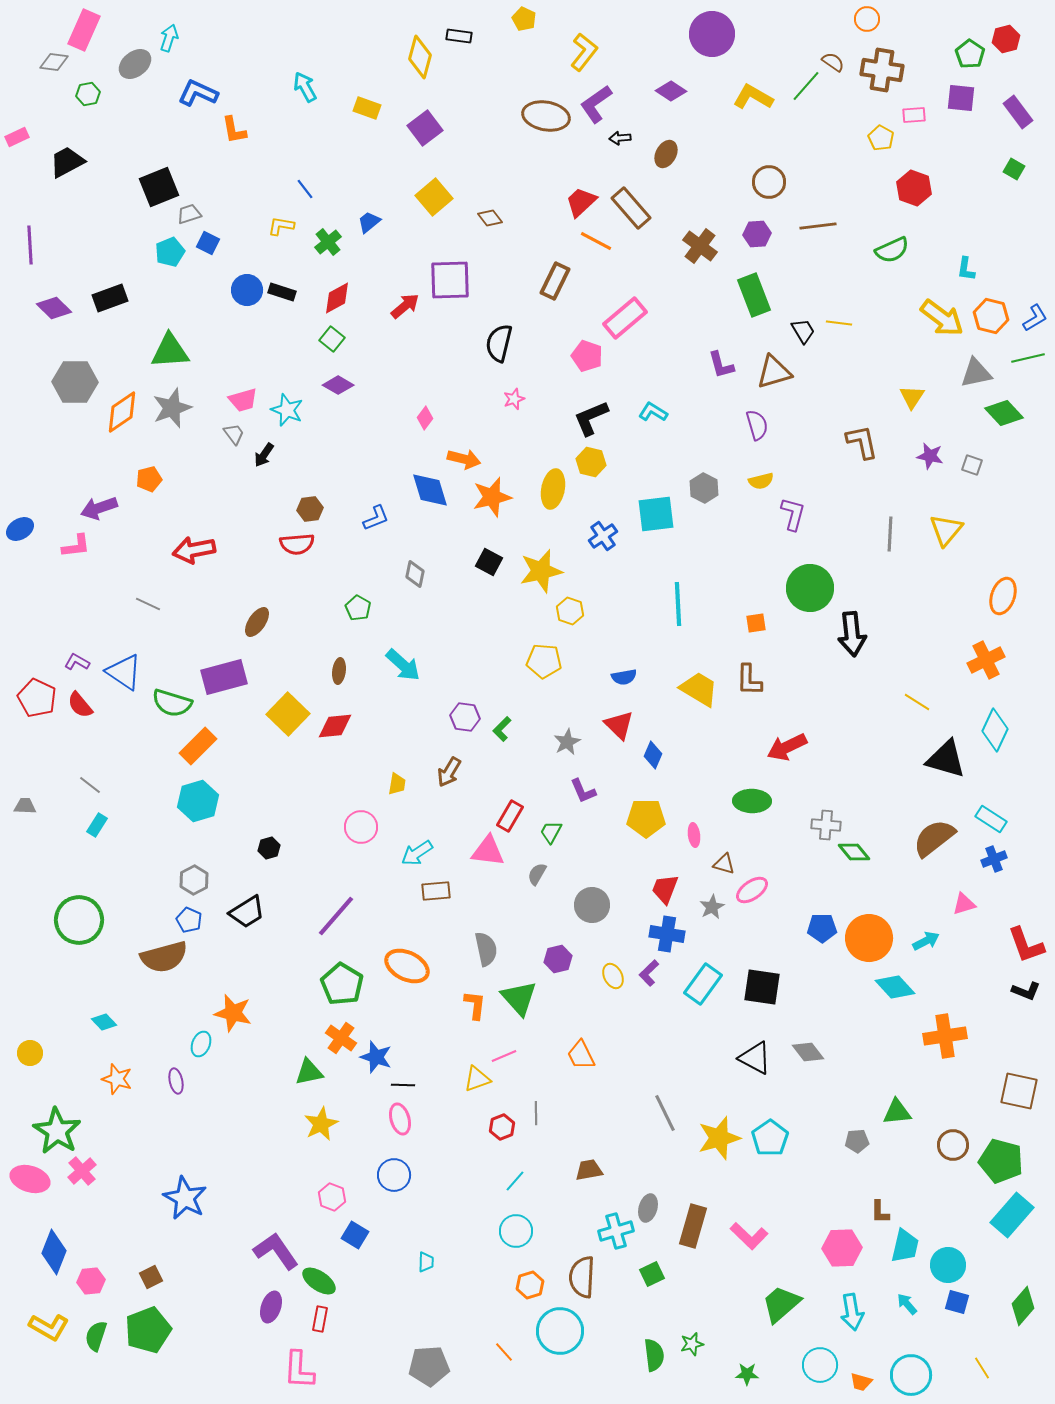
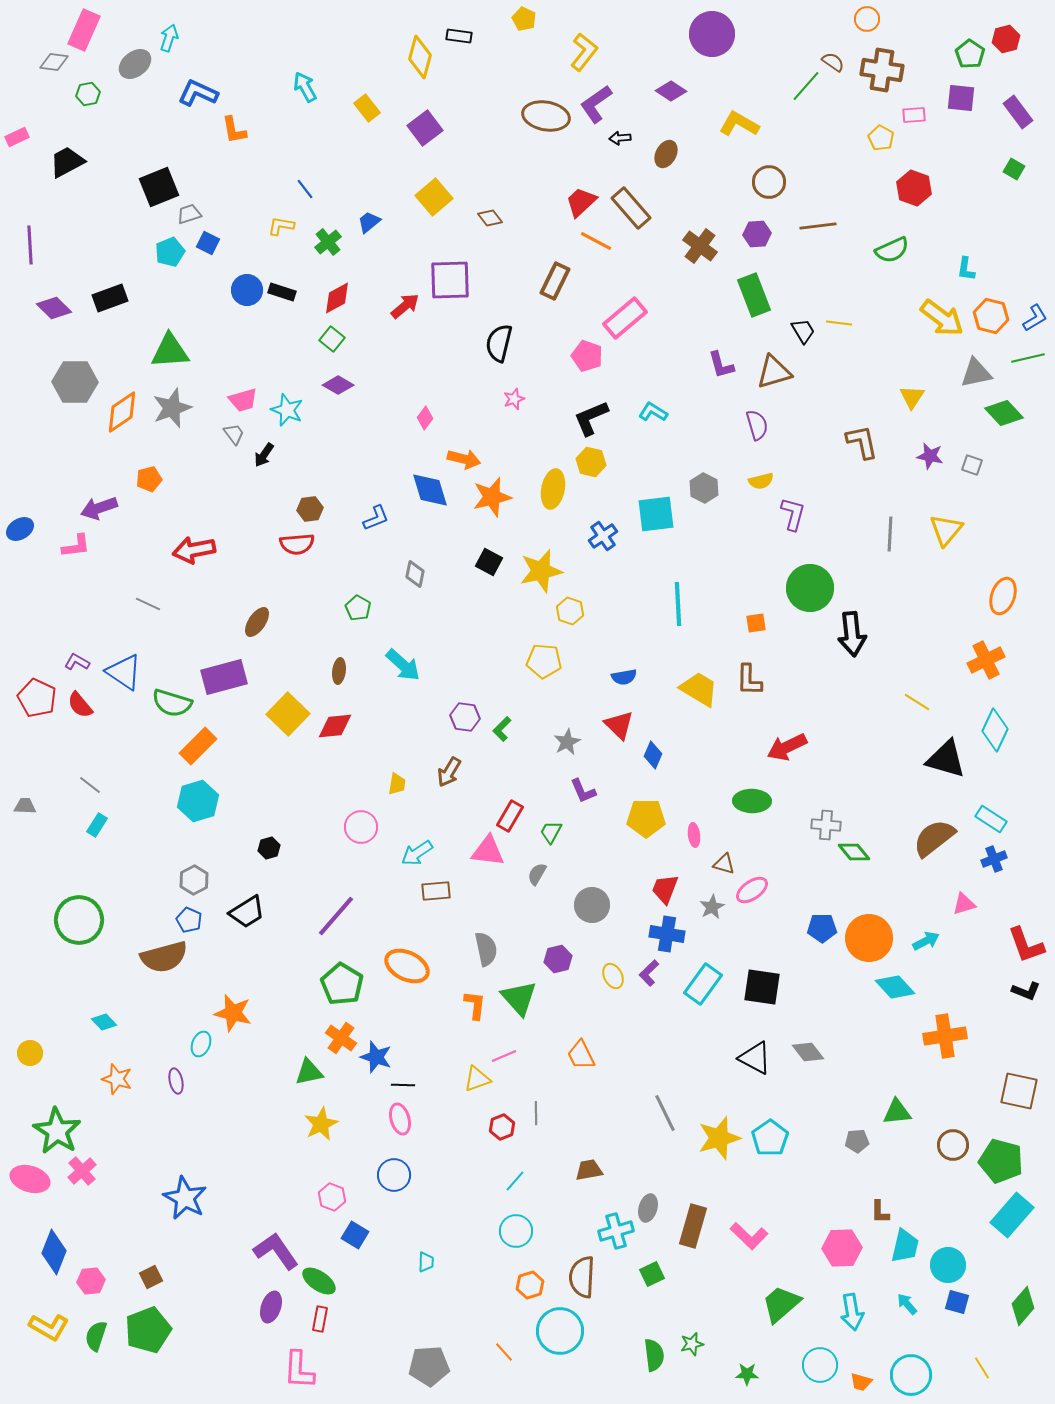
yellow L-shape at (753, 97): moved 14 px left, 27 px down
yellow rectangle at (367, 108): rotated 32 degrees clockwise
